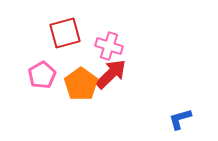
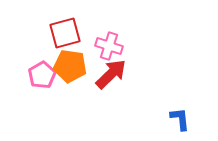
orange pentagon: moved 11 px left, 18 px up; rotated 28 degrees counterclockwise
blue L-shape: rotated 100 degrees clockwise
